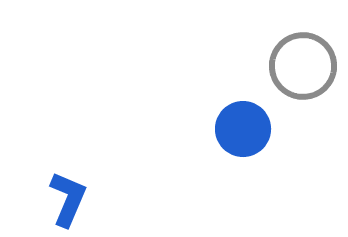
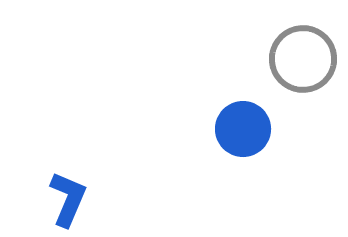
gray circle: moved 7 px up
